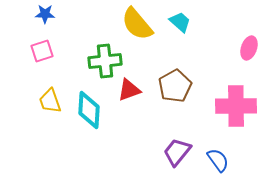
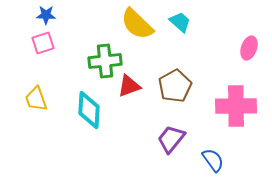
blue star: moved 1 px right, 1 px down
yellow semicircle: rotated 6 degrees counterclockwise
pink square: moved 1 px right, 8 px up
red triangle: moved 4 px up
yellow trapezoid: moved 14 px left, 2 px up
purple trapezoid: moved 6 px left, 13 px up
blue semicircle: moved 5 px left
